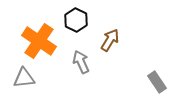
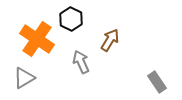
black hexagon: moved 5 px left, 1 px up
orange cross: moved 2 px left, 2 px up
gray triangle: rotated 25 degrees counterclockwise
